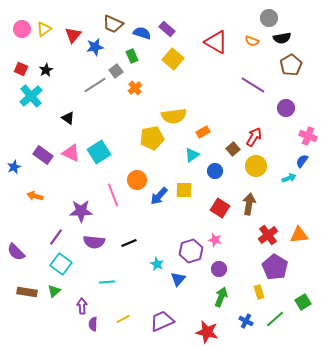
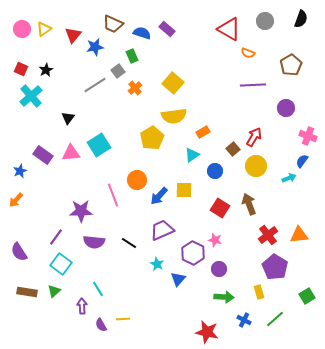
gray circle at (269, 18): moved 4 px left, 3 px down
black semicircle at (282, 38): moved 19 px right, 19 px up; rotated 60 degrees counterclockwise
orange semicircle at (252, 41): moved 4 px left, 12 px down
red triangle at (216, 42): moved 13 px right, 13 px up
yellow square at (173, 59): moved 24 px down
gray square at (116, 71): moved 2 px right
purple line at (253, 85): rotated 35 degrees counterclockwise
black triangle at (68, 118): rotated 32 degrees clockwise
yellow pentagon at (152, 138): rotated 20 degrees counterclockwise
cyan square at (99, 152): moved 7 px up
pink triangle at (71, 153): rotated 30 degrees counterclockwise
blue star at (14, 167): moved 6 px right, 4 px down
orange arrow at (35, 196): moved 19 px left, 4 px down; rotated 63 degrees counterclockwise
brown arrow at (249, 204): rotated 30 degrees counterclockwise
black line at (129, 243): rotated 56 degrees clockwise
purple hexagon at (191, 251): moved 2 px right, 2 px down; rotated 15 degrees counterclockwise
purple semicircle at (16, 252): moved 3 px right; rotated 12 degrees clockwise
cyan line at (107, 282): moved 9 px left, 7 px down; rotated 63 degrees clockwise
green arrow at (221, 297): moved 3 px right; rotated 72 degrees clockwise
green square at (303, 302): moved 4 px right, 6 px up
yellow line at (123, 319): rotated 24 degrees clockwise
purple trapezoid at (162, 321): moved 91 px up
blue cross at (246, 321): moved 2 px left, 1 px up
purple semicircle at (93, 324): moved 8 px right, 1 px down; rotated 32 degrees counterclockwise
